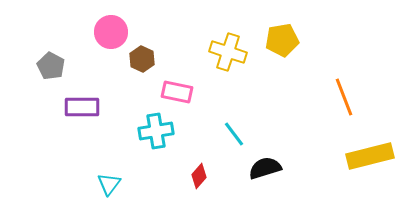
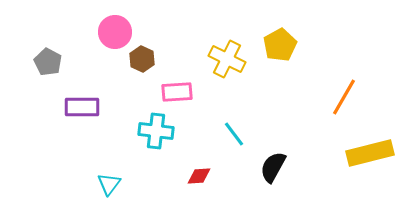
pink circle: moved 4 px right
yellow pentagon: moved 2 px left, 5 px down; rotated 20 degrees counterclockwise
yellow cross: moved 1 px left, 7 px down; rotated 9 degrees clockwise
gray pentagon: moved 3 px left, 4 px up
pink rectangle: rotated 16 degrees counterclockwise
orange line: rotated 51 degrees clockwise
cyan cross: rotated 16 degrees clockwise
yellow rectangle: moved 3 px up
black semicircle: moved 8 px right, 1 px up; rotated 44 degrees counterclockwise
red diamond: rotated 45 degrees clockwise
